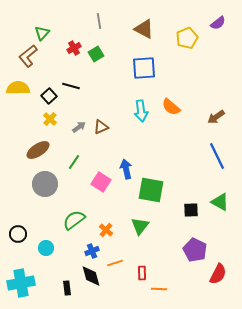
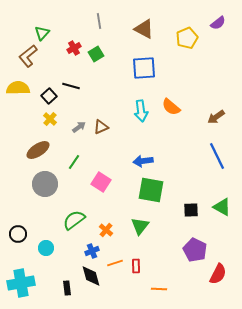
blue arrow at (126, 169): moved 17 px right, 8 px up; rotated 84 degrees counterclockwise
green triangle at (220, 202): moved 2 px right, 5 px down
red rectangle at (142, 273): moved 6 px left, 7 px up
